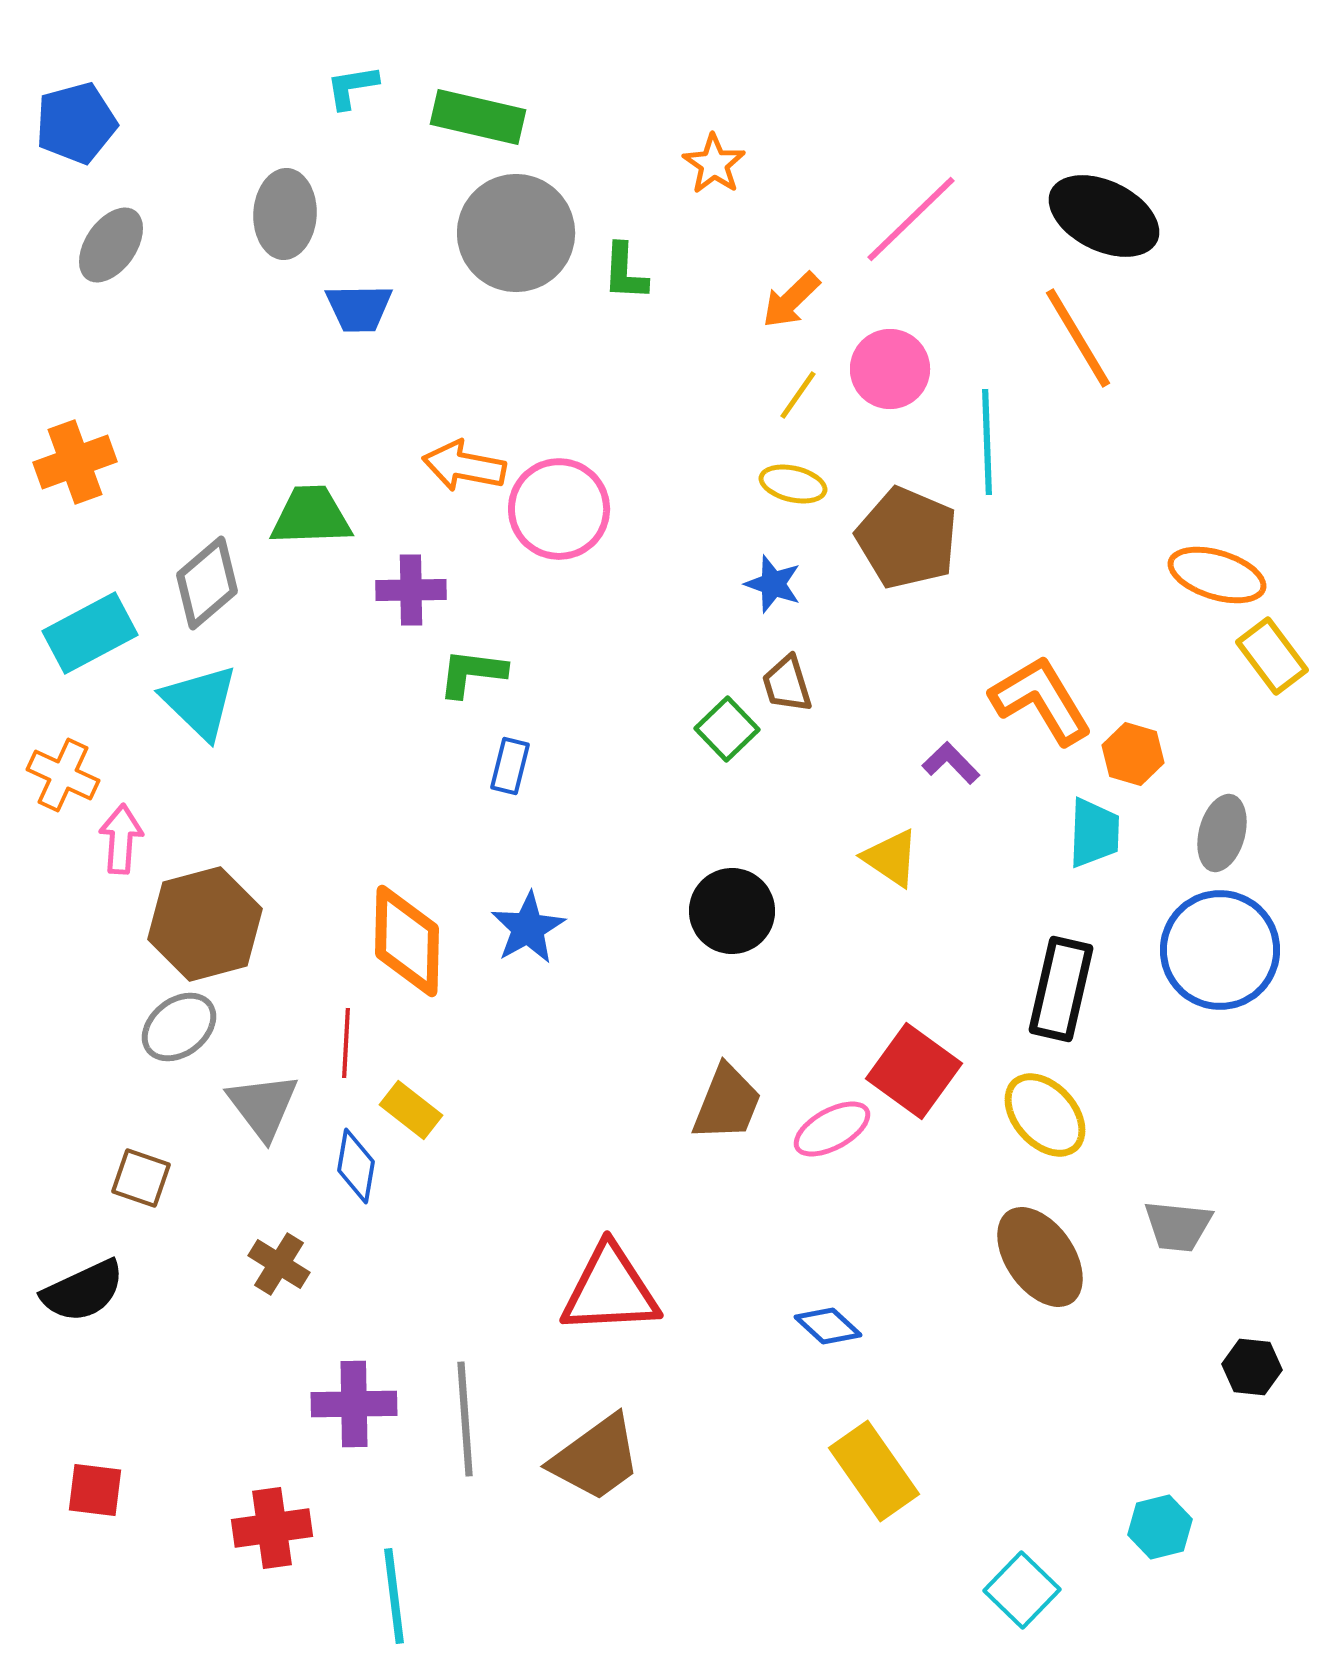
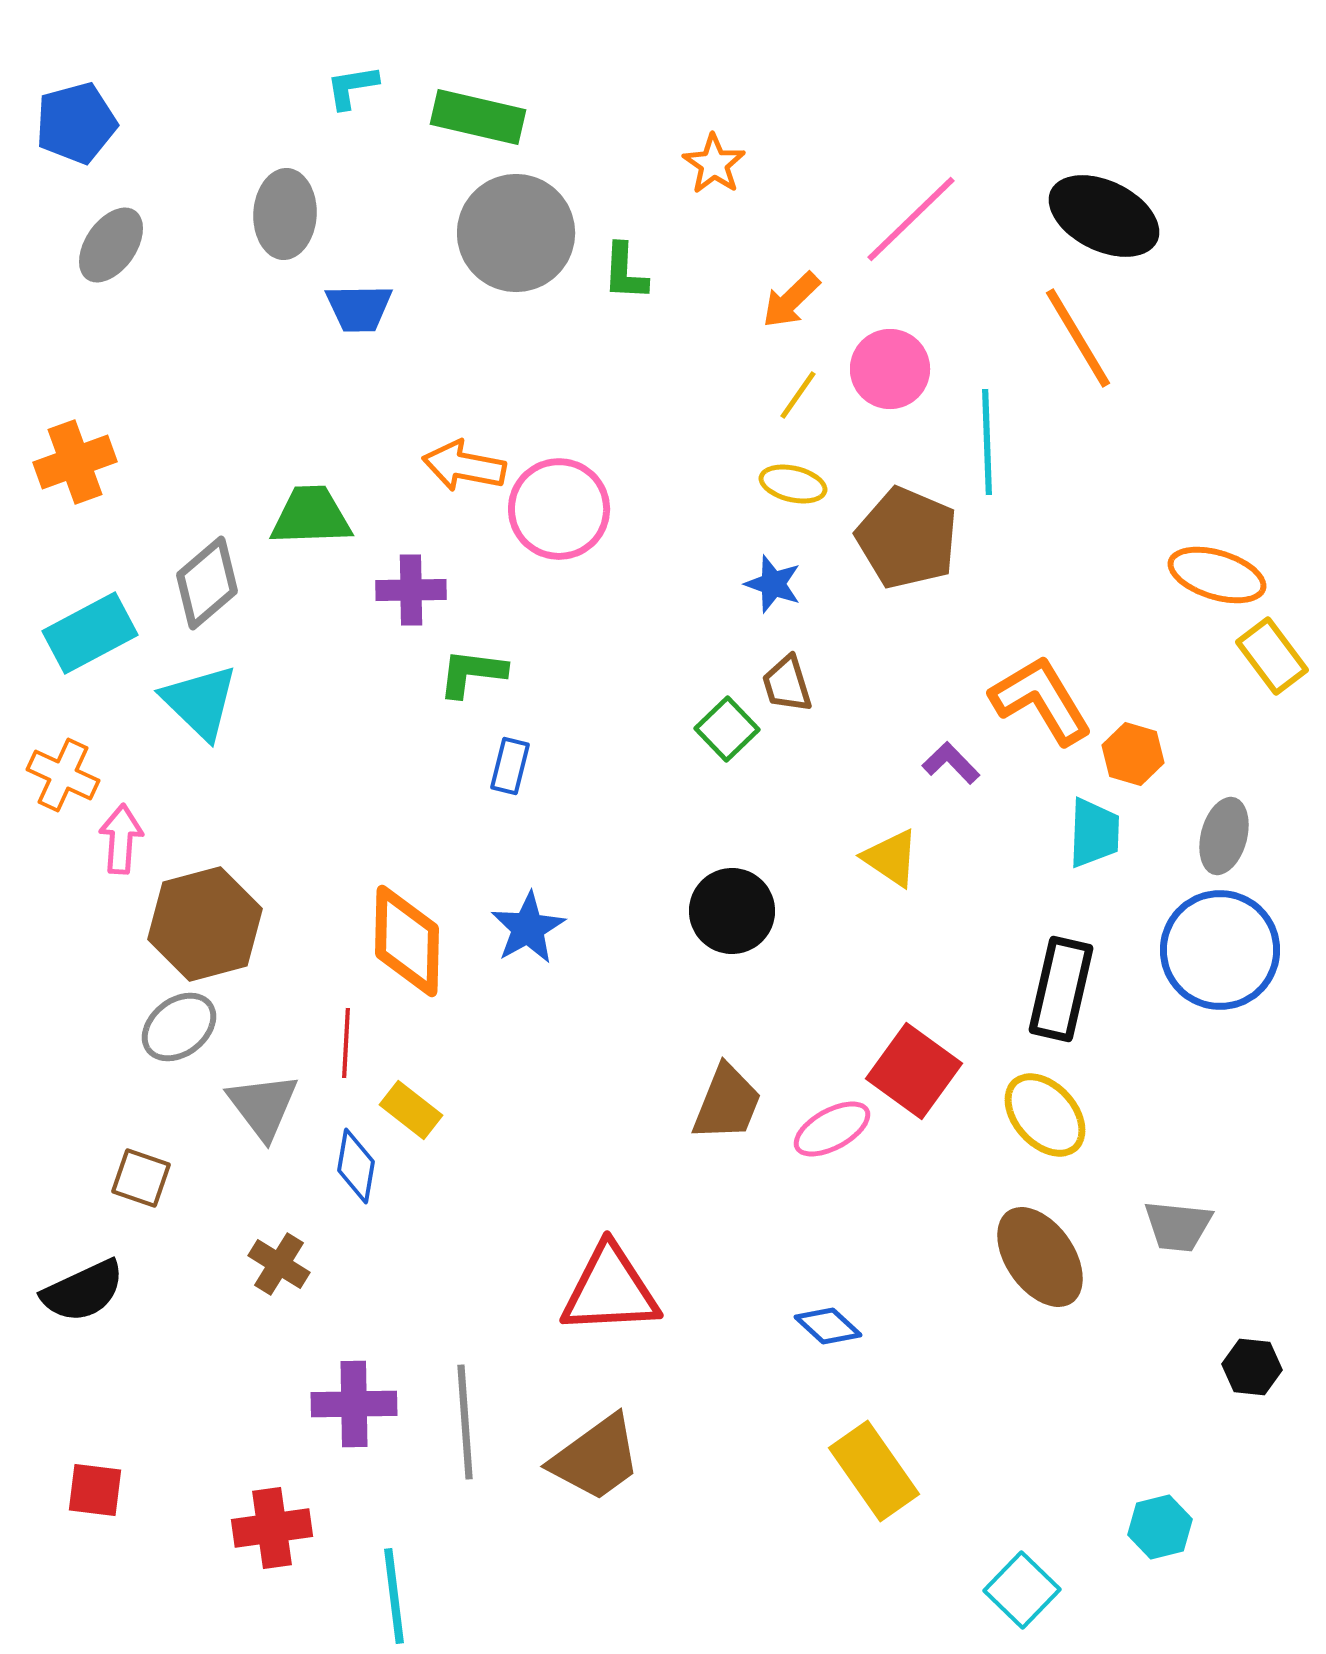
gray ellipse at (1222, 833): moved 2 px right, 3 px down
gray line at (465, 1419): moved 3 px down
